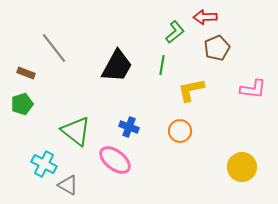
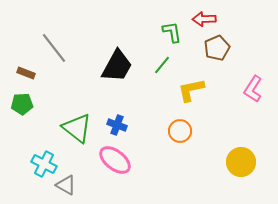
red arrow: moved 1 px left, 2 px down
green L-shape: moved 3 px left; rotated 60 degrees counterclockwise
green line: rotated 30 degrees clockwise
pink L-shape: rotated 116 degrees clockwise
green pentagon: rotated 15 degrees clockwise
blue cross: moved 12 px left, 2 px up
green triangle: moved 1 px right, 3 px up
yellow circle: moved 1 px left, 5 px up
gray triangle: moved 2 px left
